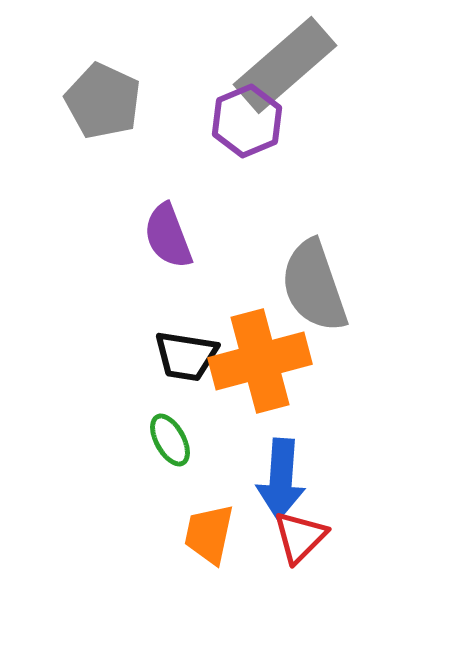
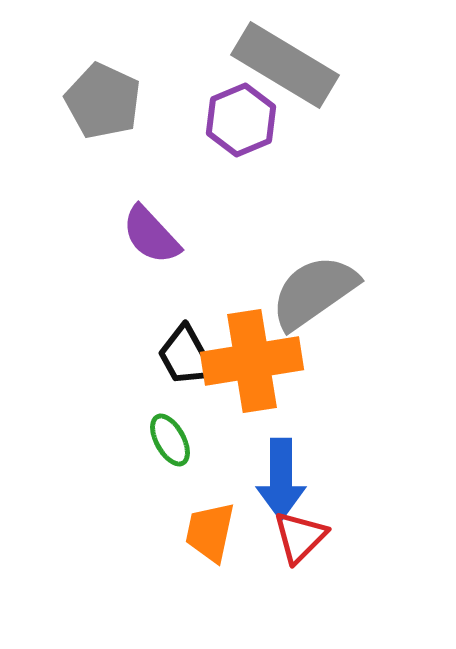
gray rectangle: rotated 72 degrees clockwise
purple hexagon: moved 6 px left, 1 px up
purple semicircle: moved 17 px left, 1 px up; rotated 22 degrees counterclockwise
gray semicircle: moved 6 px down; rotated 74 degrees clockwise
black trapezoid: rotated 52 degrees clockwise
orange cross: moved 8 px left; rotated 6 degrees clockwise
blue arrow: rotated 4 degrees counterclockwise
orange trapezoid: moved 1 px right, 2 px up
